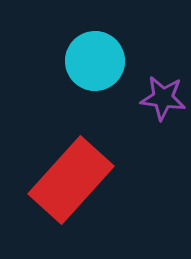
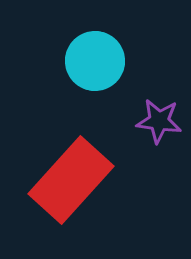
purple star: moved 4 px left, 23 px down
